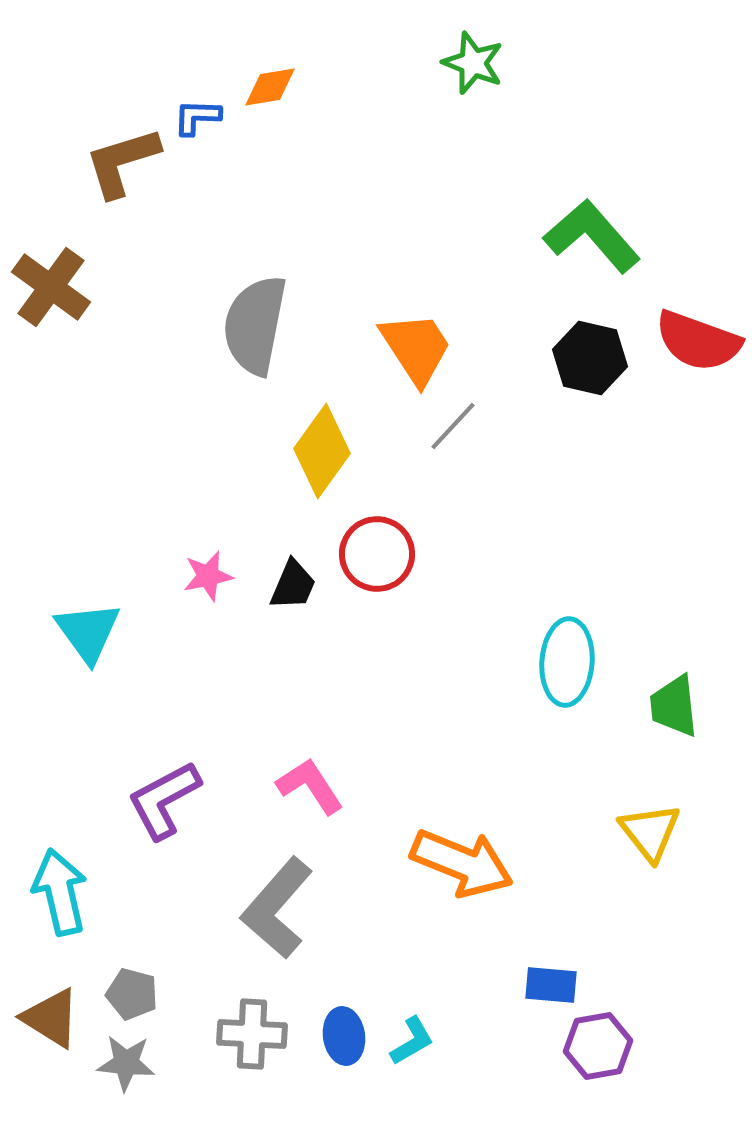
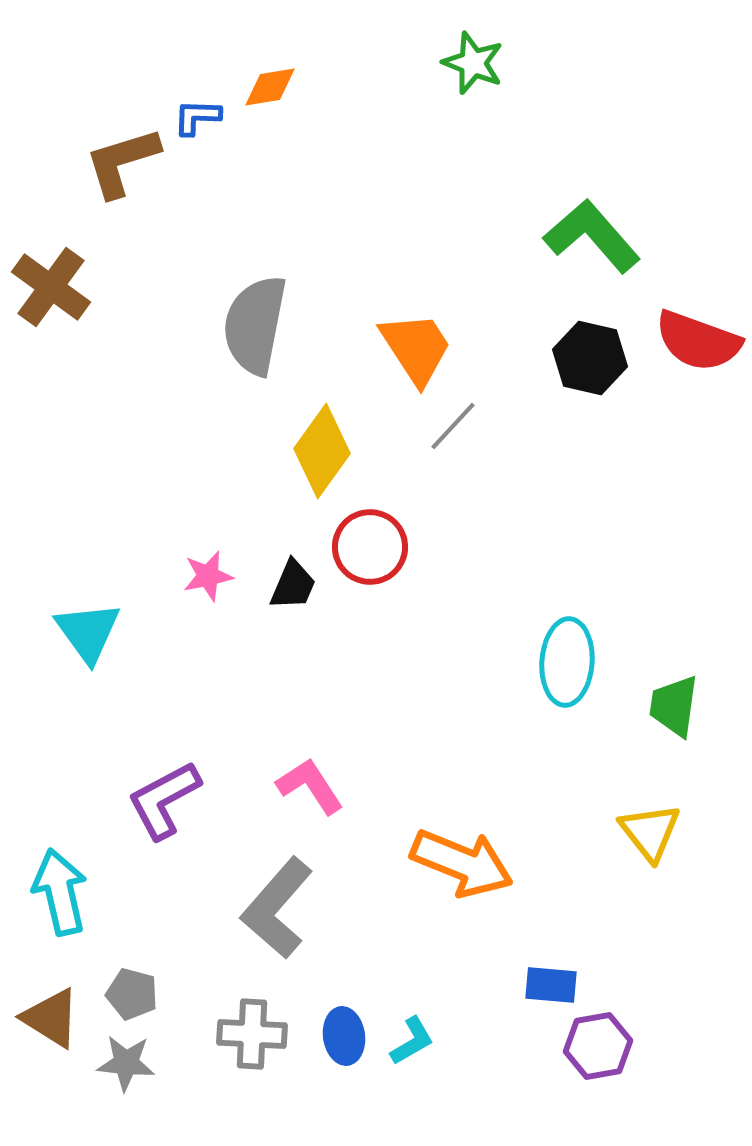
red circle: moved 7 px left, 7 px up
green trapezoid: rotated 14 degrees clockwise
